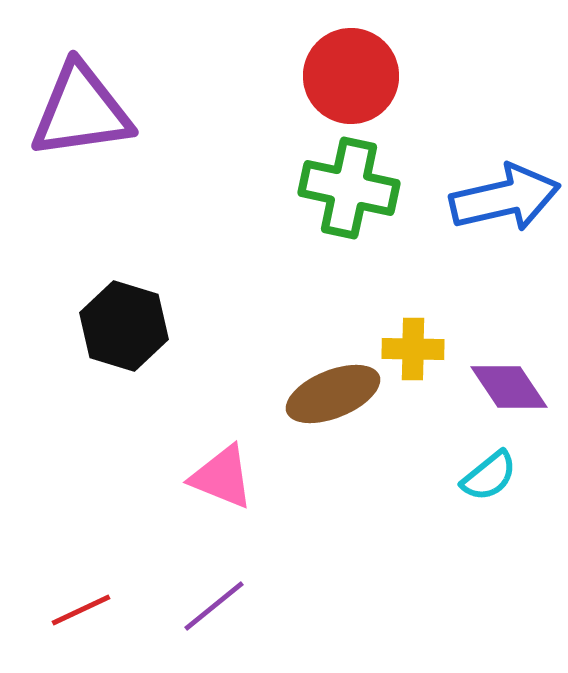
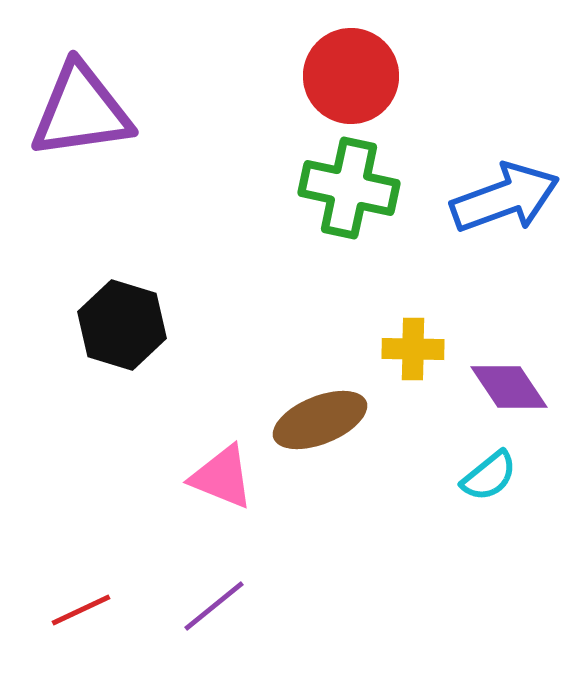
blue arrow: rotated 7 degrees counterclockwise
black hexagon: moved 2 px left, 1 px up
brown ellipse: moved 13 px left, 26 px down
